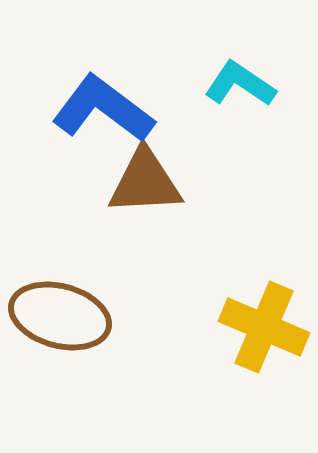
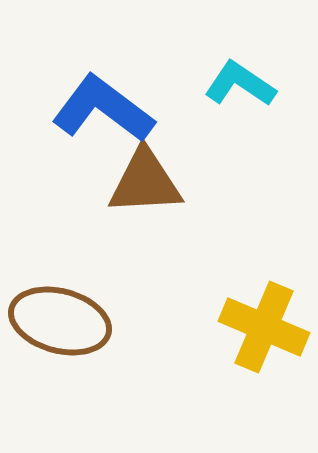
brown ellipse: moved 5 px down
